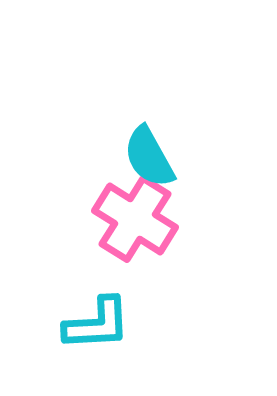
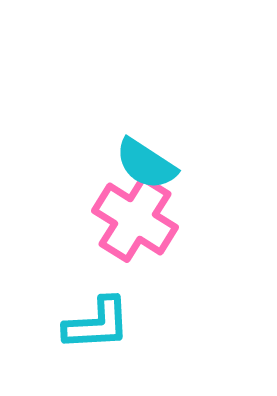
cyan semicircle: moved 3 px left, 7 px down; rotated 28 degrees counterclockwise
